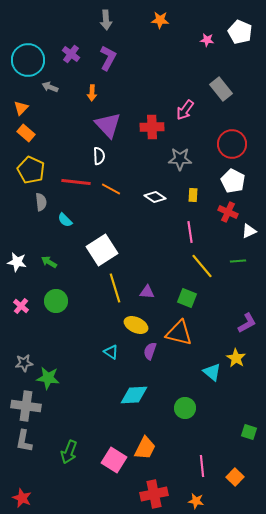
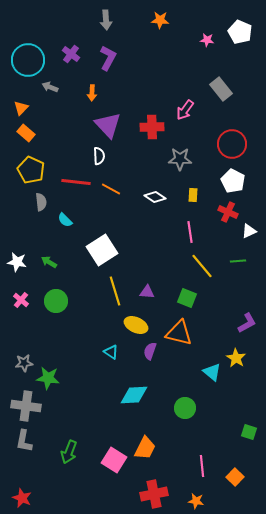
yellow line at (115, 288): moved 3 px down
pink cross at (21, 306): moved 6 px up
